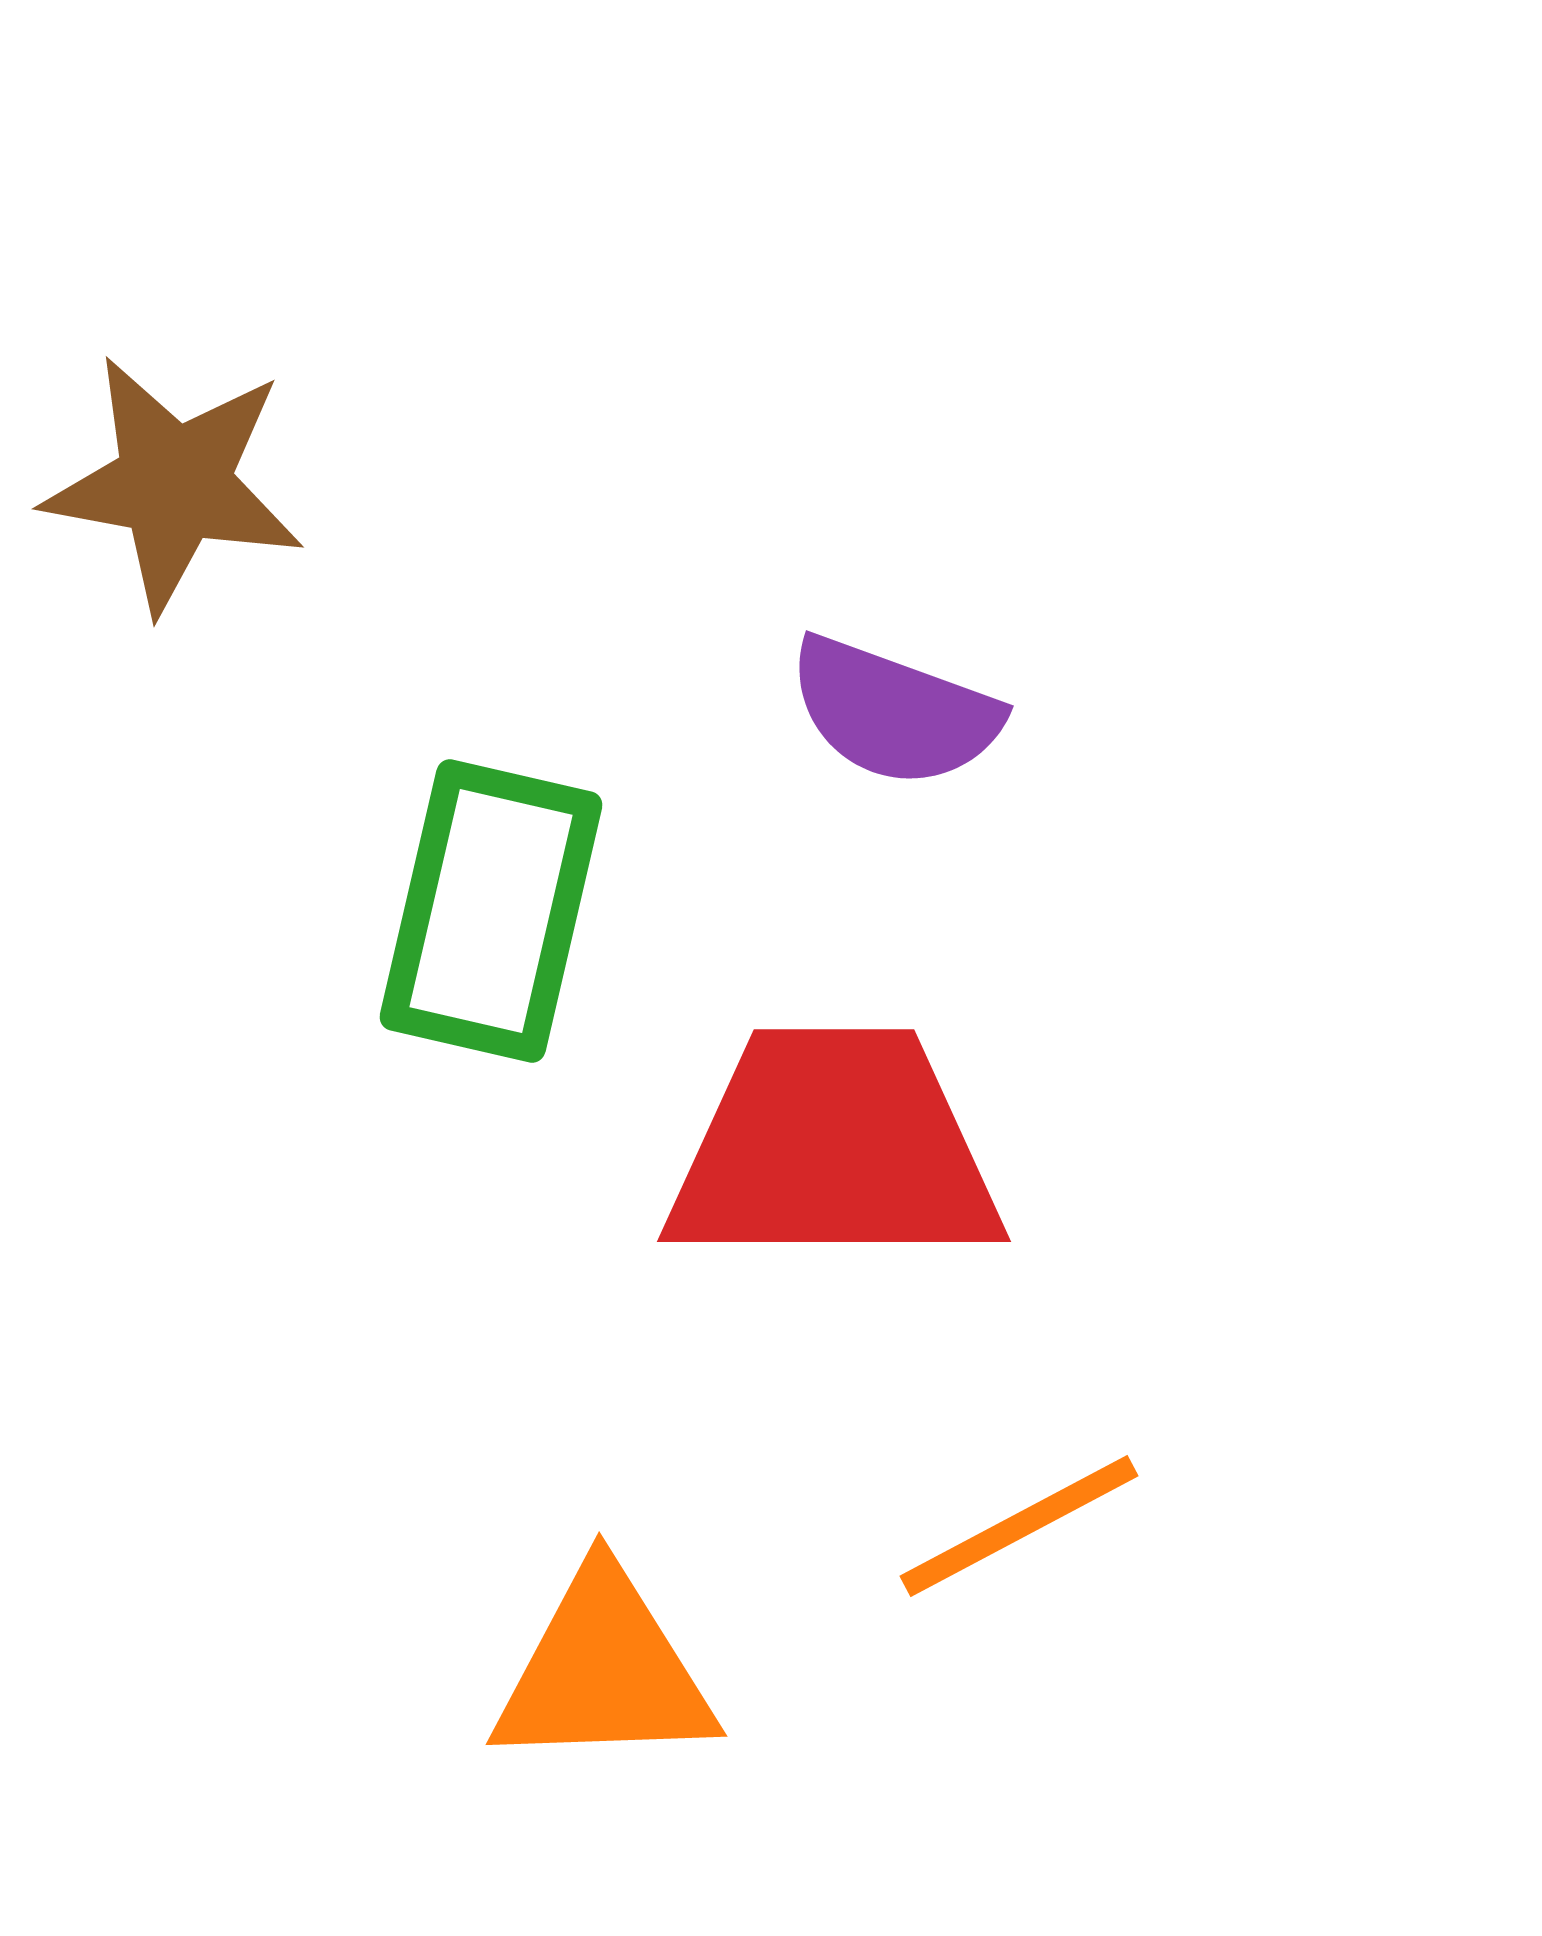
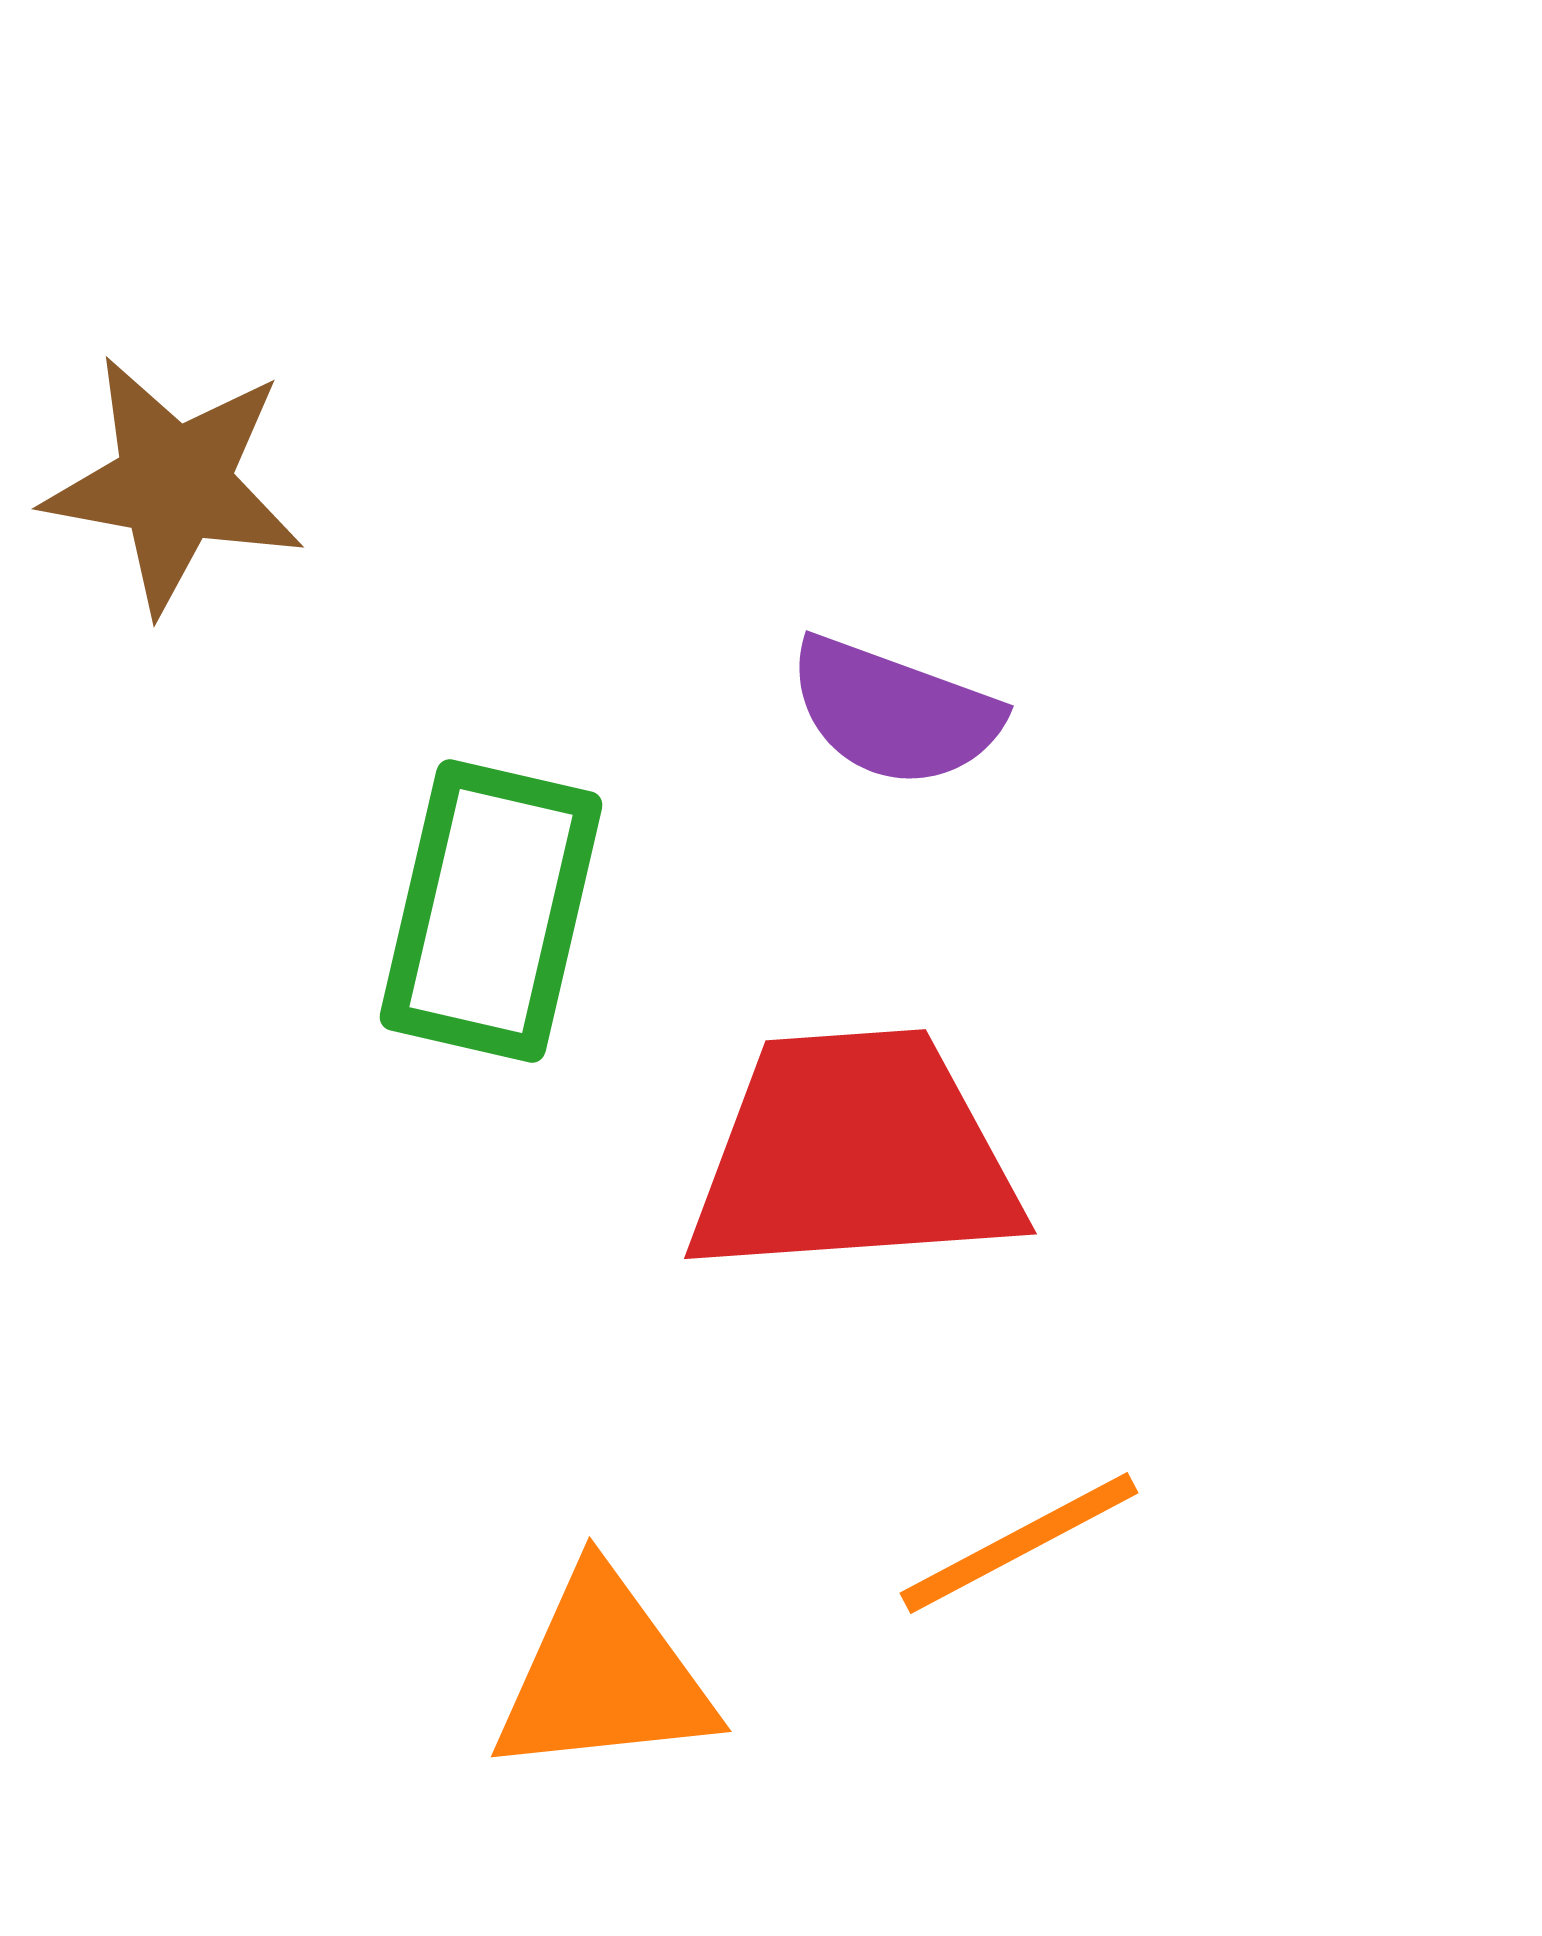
red trapezoid: moved 20 px right, 5 px down; rotated 4 degrees counterclockwise
orange line: moved 17 px down
orange triangle: moved 4 px down; rotated 4 degrees counterclockwise
